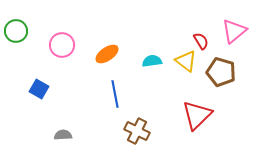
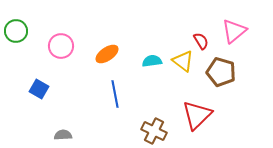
pink circle: moved 1 px left, 1 px down
yellow triangle: moved 3 px left
brown cross: moved 17 px right
